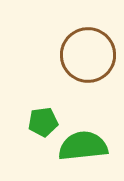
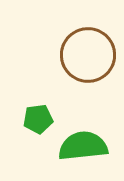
green pentagon: moved 5 px left, 3 px up
